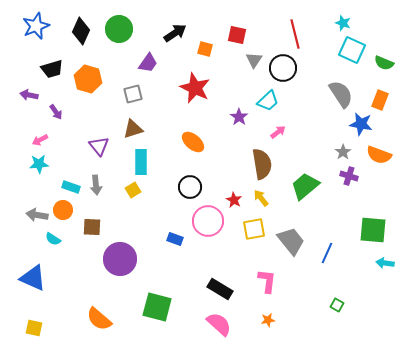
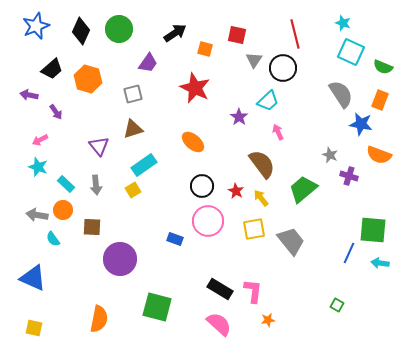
cyan square at (352, 50): moved 1 px left, 2 px down
green semicircle at (384, 63): moved 1 px left, 4 px down
black trapezoid at (52, 69): rotated 25 degrees counterclockwise
pink arrow at (278, 132): rotated 77 degrees counterclockwise
gray star at (343, 152): moved 13 px left, 3 px down; rotated 14 degrees counterclockwise
cyan rectangle at (141, 162): moved 3 px right, 3 px down; rotated 55 degrees clockwise
cyan star at (39, 164): moved 1 px left, 3 px down; rotated 24 degrees clockwise
brown semicircle at (262, 164): rotated 28 degrees counterclockwise
green trapezoid at (305, 186): moved 2 px left, 3 px down
cyan rectangle at (71, 187): moved 5 px left, 3 px up; rotated 24 degrees clockwise
black circle at (190, 187): moved 12 px right, 1 px up
red star at (234, 200): moved 2 px right, 9 px up
cyan semicircle at (53, 239): rotated 21 degrees clockwise
blue line at (327, 253): moved 22 px right
cyan arrow at (385, 263): moved 5 px left
pink L-shape at (267, 281): moved 14 px left, 10 px down
orange semicircle at (99, 319): rotated 120 degrees counterclockwise
